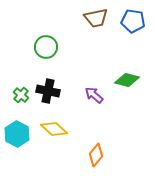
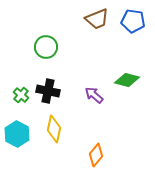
brown trapezoid: moved 1 px right, 1 px down; rotated 10 degrees counterclockwise
yellow diamond: rotated 60 degrees clockwise
